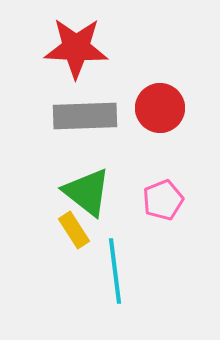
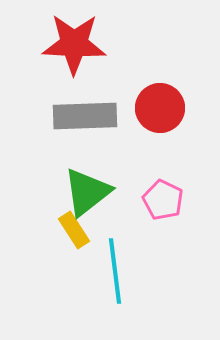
red star: moved 2 px left, 4 px up
green triangle: rotated 44 degrees clockwise
pink pentagon: rotated 24 degrees counterclockwise
